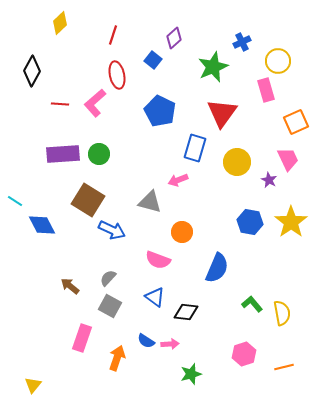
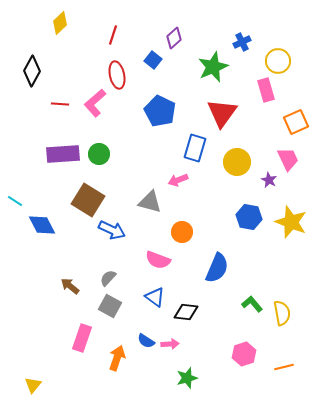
blue hexagon at (250, 222): moved 1 px left, 5 px up
yellow star at (291, 222): rotated 16 degrees counterclockwise
green star at (191, 374): moved 4 px left, 4 px down
